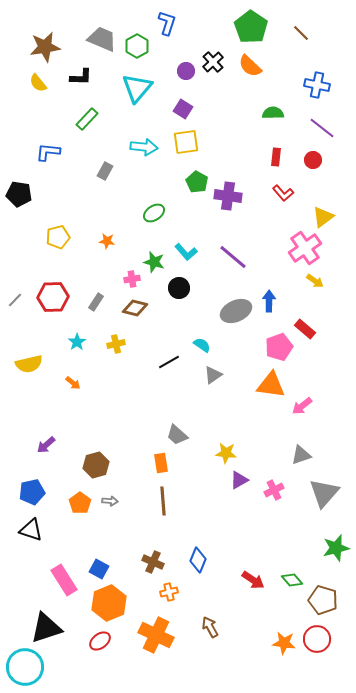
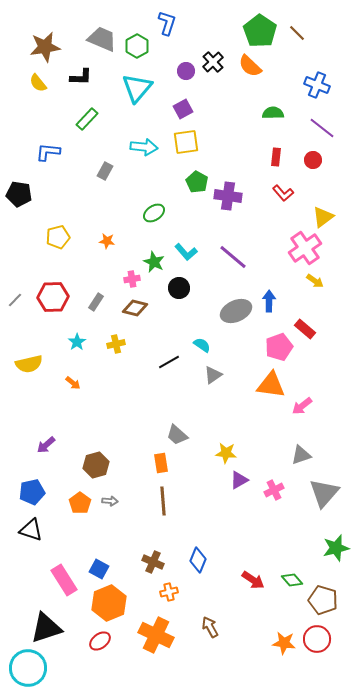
green pentagon at (251, 27): moved 9 px right, 4 px down
brown line at (301, 33): moved 4 px left
blue cross at (317, 85): rotated 10 degrees clockwise
purple square at (183, 109): rotated 30 degrees clockwise
green star at (154, 262): rotated 10 degrees clockwise
cyan circle at (25, 667): moved 3 px right, 1 px down
